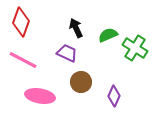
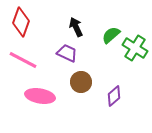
black arrow: moved 1 px up
green semicircle: moved 3 px right; rotated 18 degrees counterclockwise
purple diamond: rotated 25 degrees clockwise
